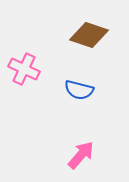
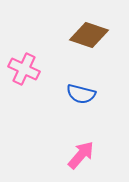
blue semicircle: moved 2 px right, 4 px down
